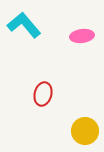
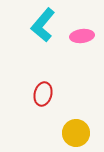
cyan L-shape: moved 19 px right; rotated 100 degrees counterclockwise
yellow circle: moved 9 px left, 2 px down
